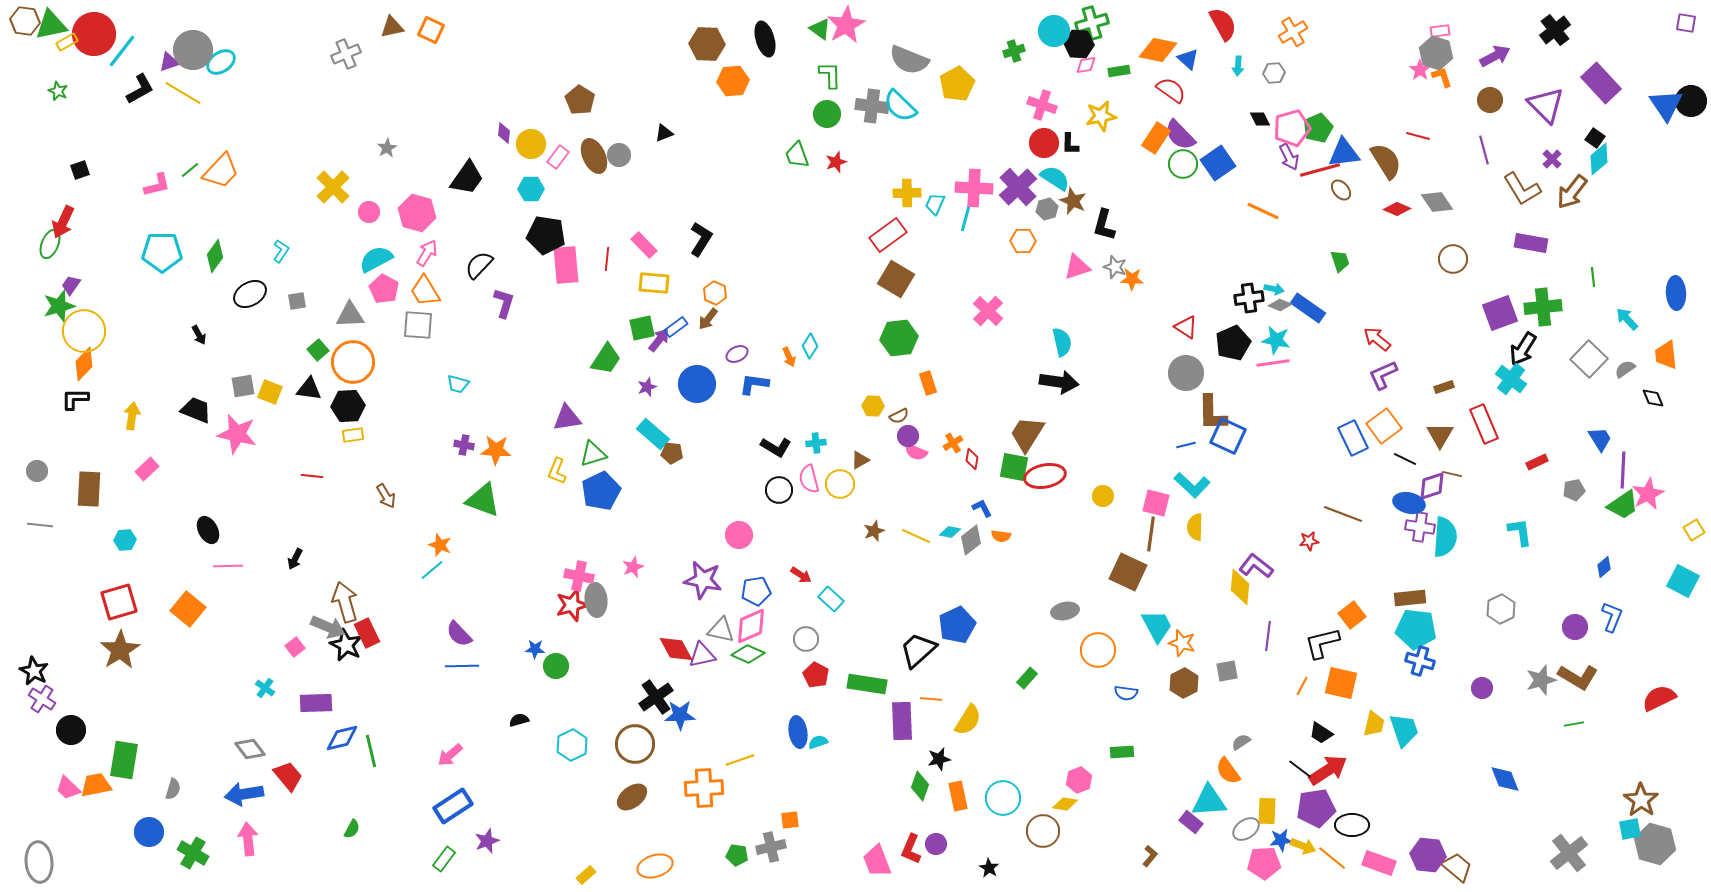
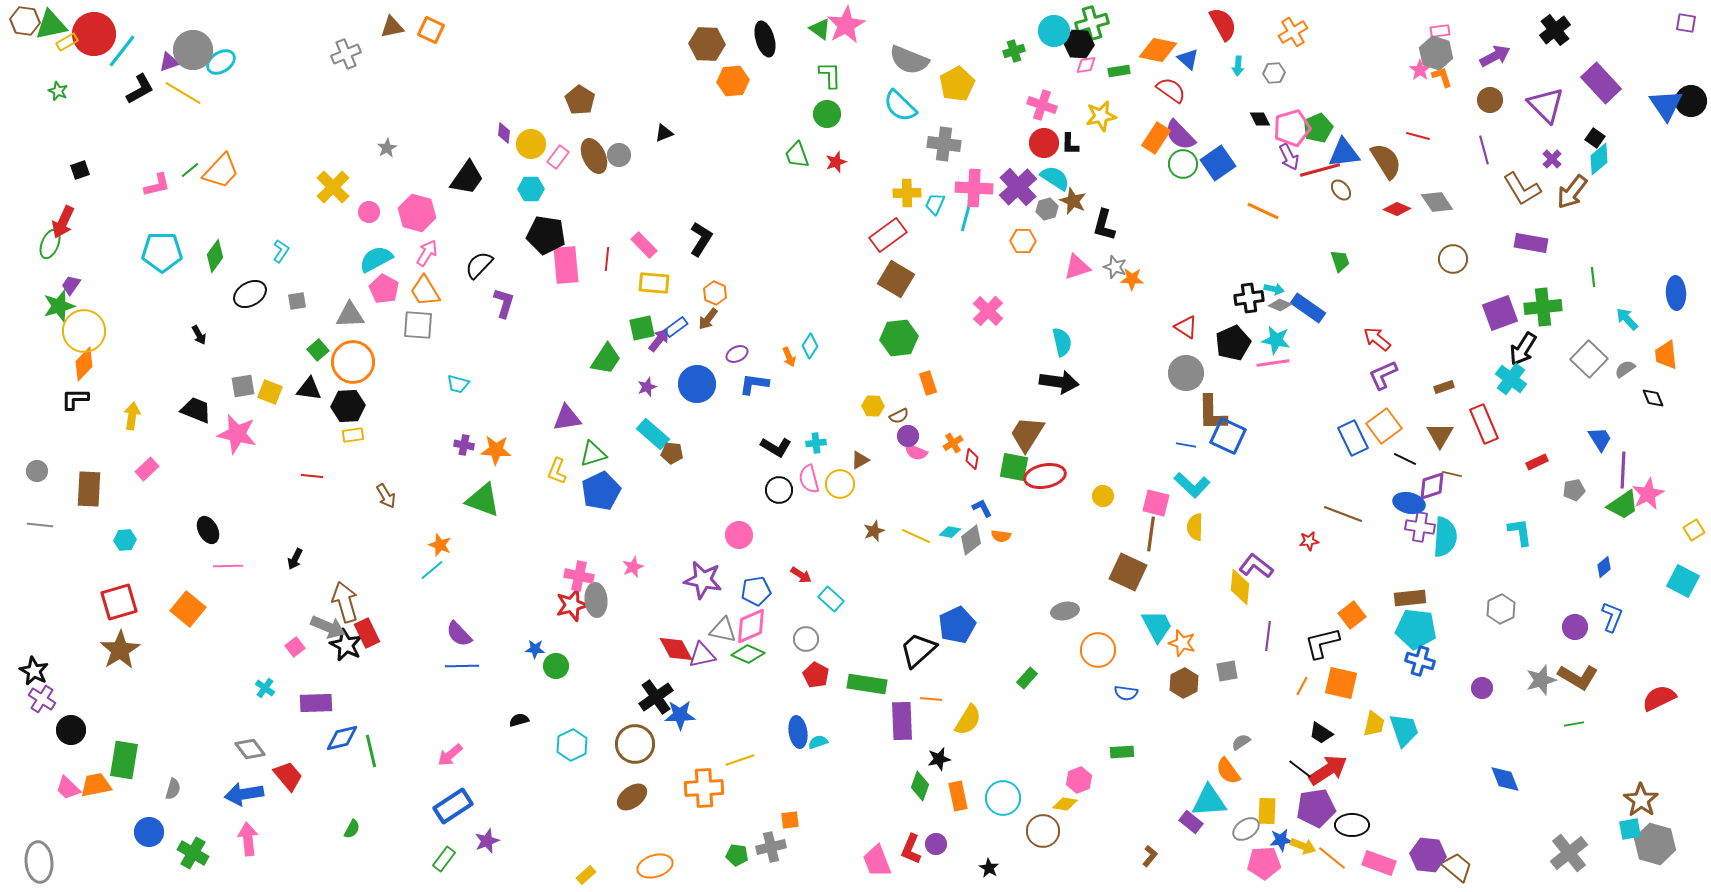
gray cross at (872, 106): moved 72 px right, 38 px down
blue line at (1186, 445): rotated 24 degrees clockwise
gray triangle at (721, 630): moved 2 px right
